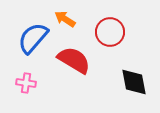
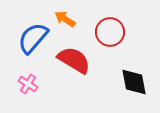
pink cross: moved 2 px right, 1 px down; rotated 24 degrees clockwise
